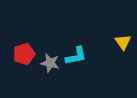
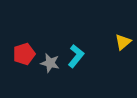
yellow triangle: rotated 24 degrees clockwise
cyan L-shape: rotated 40 degrees counterclockwise
